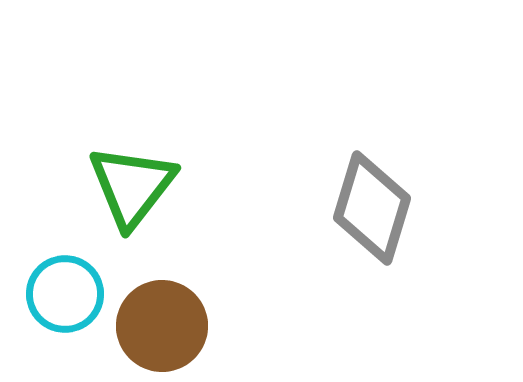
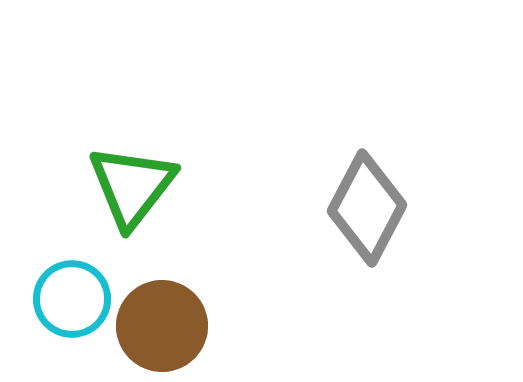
gray diamond: moved 5 px left; rotated 11 degrees clockwise
cyan circle: moved 7 px right, 5 px down
